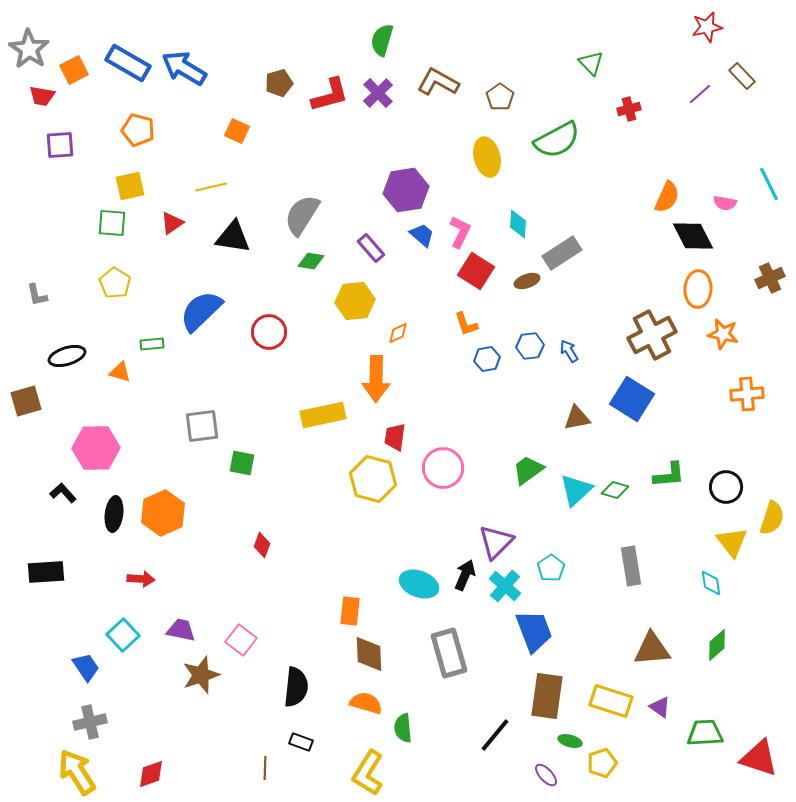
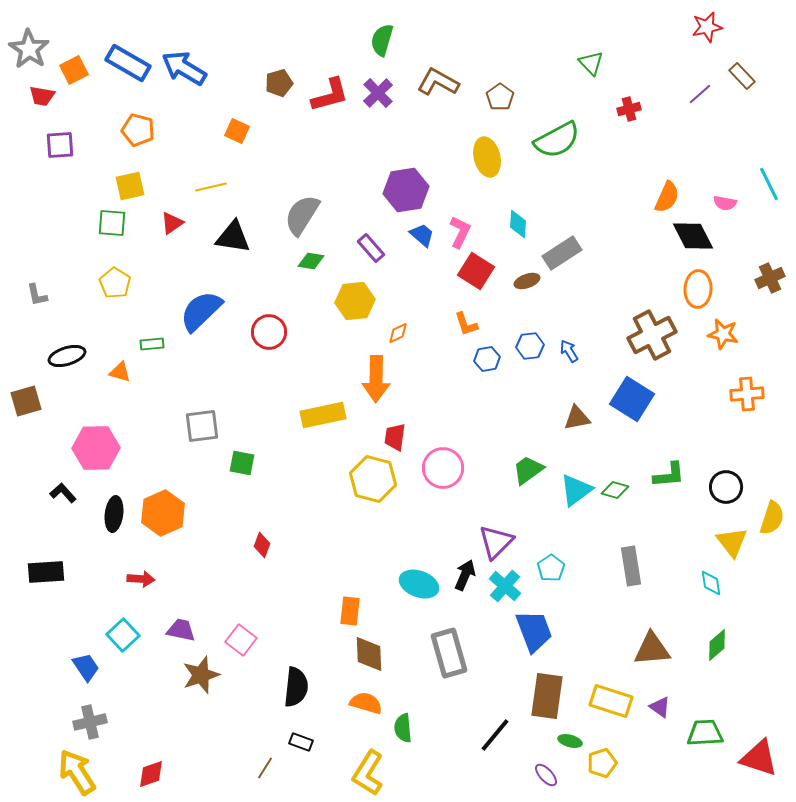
cyan triangle at (576, 490): rotated 6 degrees clockwise
brown line at (265, 768): rotated 30 degrees clockwise
